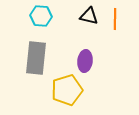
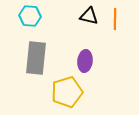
cyan hexagon: moved 11 px left
yellow pentagon: moved 2 px down
